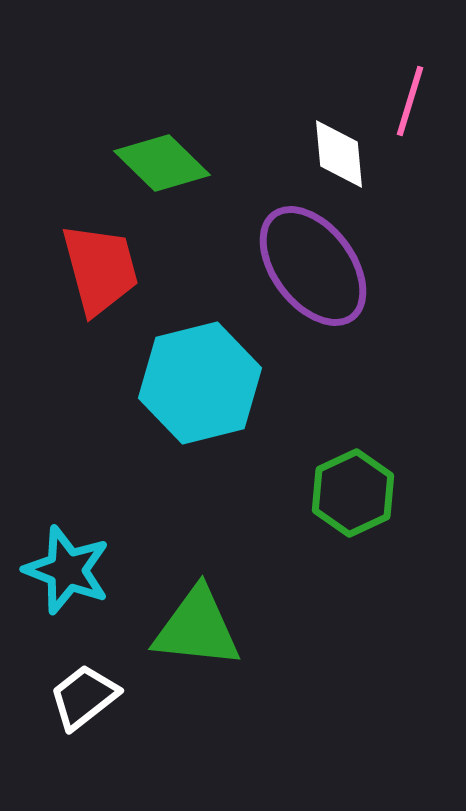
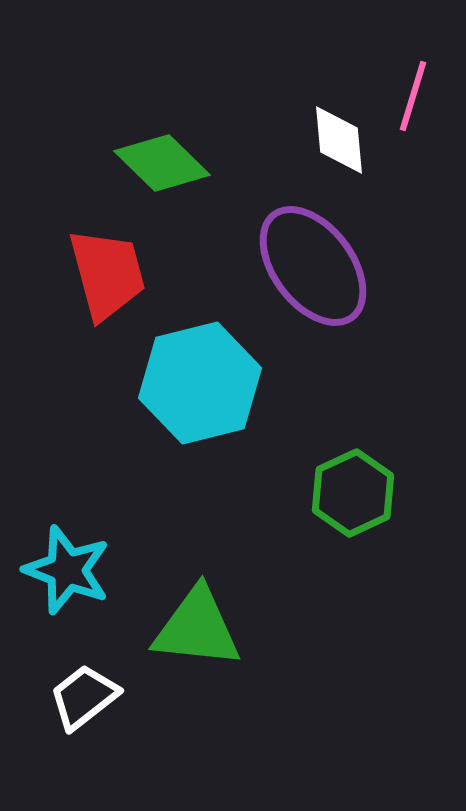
pink line: moved 3 px right, 5 px up
white diamond: moved 14 px up
red trapezoid: moved 7 px right, 5 px down
